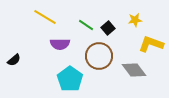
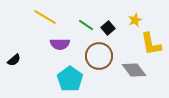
yellow star: rotated 16 degrees counterclockwise
yellow L-shape: rotated 120 degrees counterclockwise
